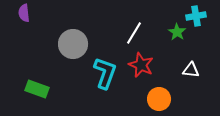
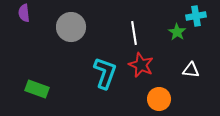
white line: rotated 40 degrees counterclockwise
gray circle: moved 2 px left, 17 px up
